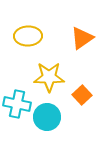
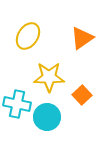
yellow ellipse: rotated 56 degrees counterclockwise
